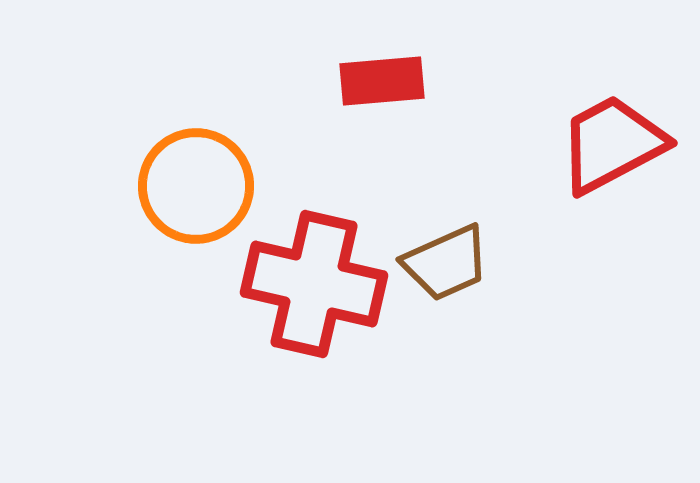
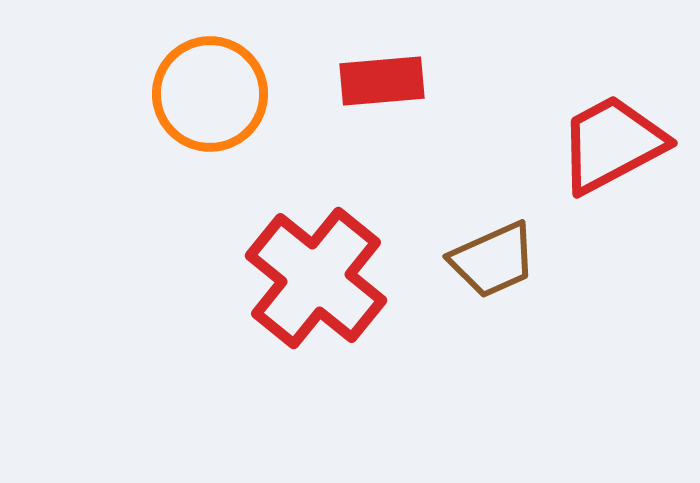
orange circle: moved 14 px right, 92 px up
brown trapezoid: moved 47 px right, 3 px up
red cross: moved 2 px right, 6 px up; rotated 26 degrees clockwise
